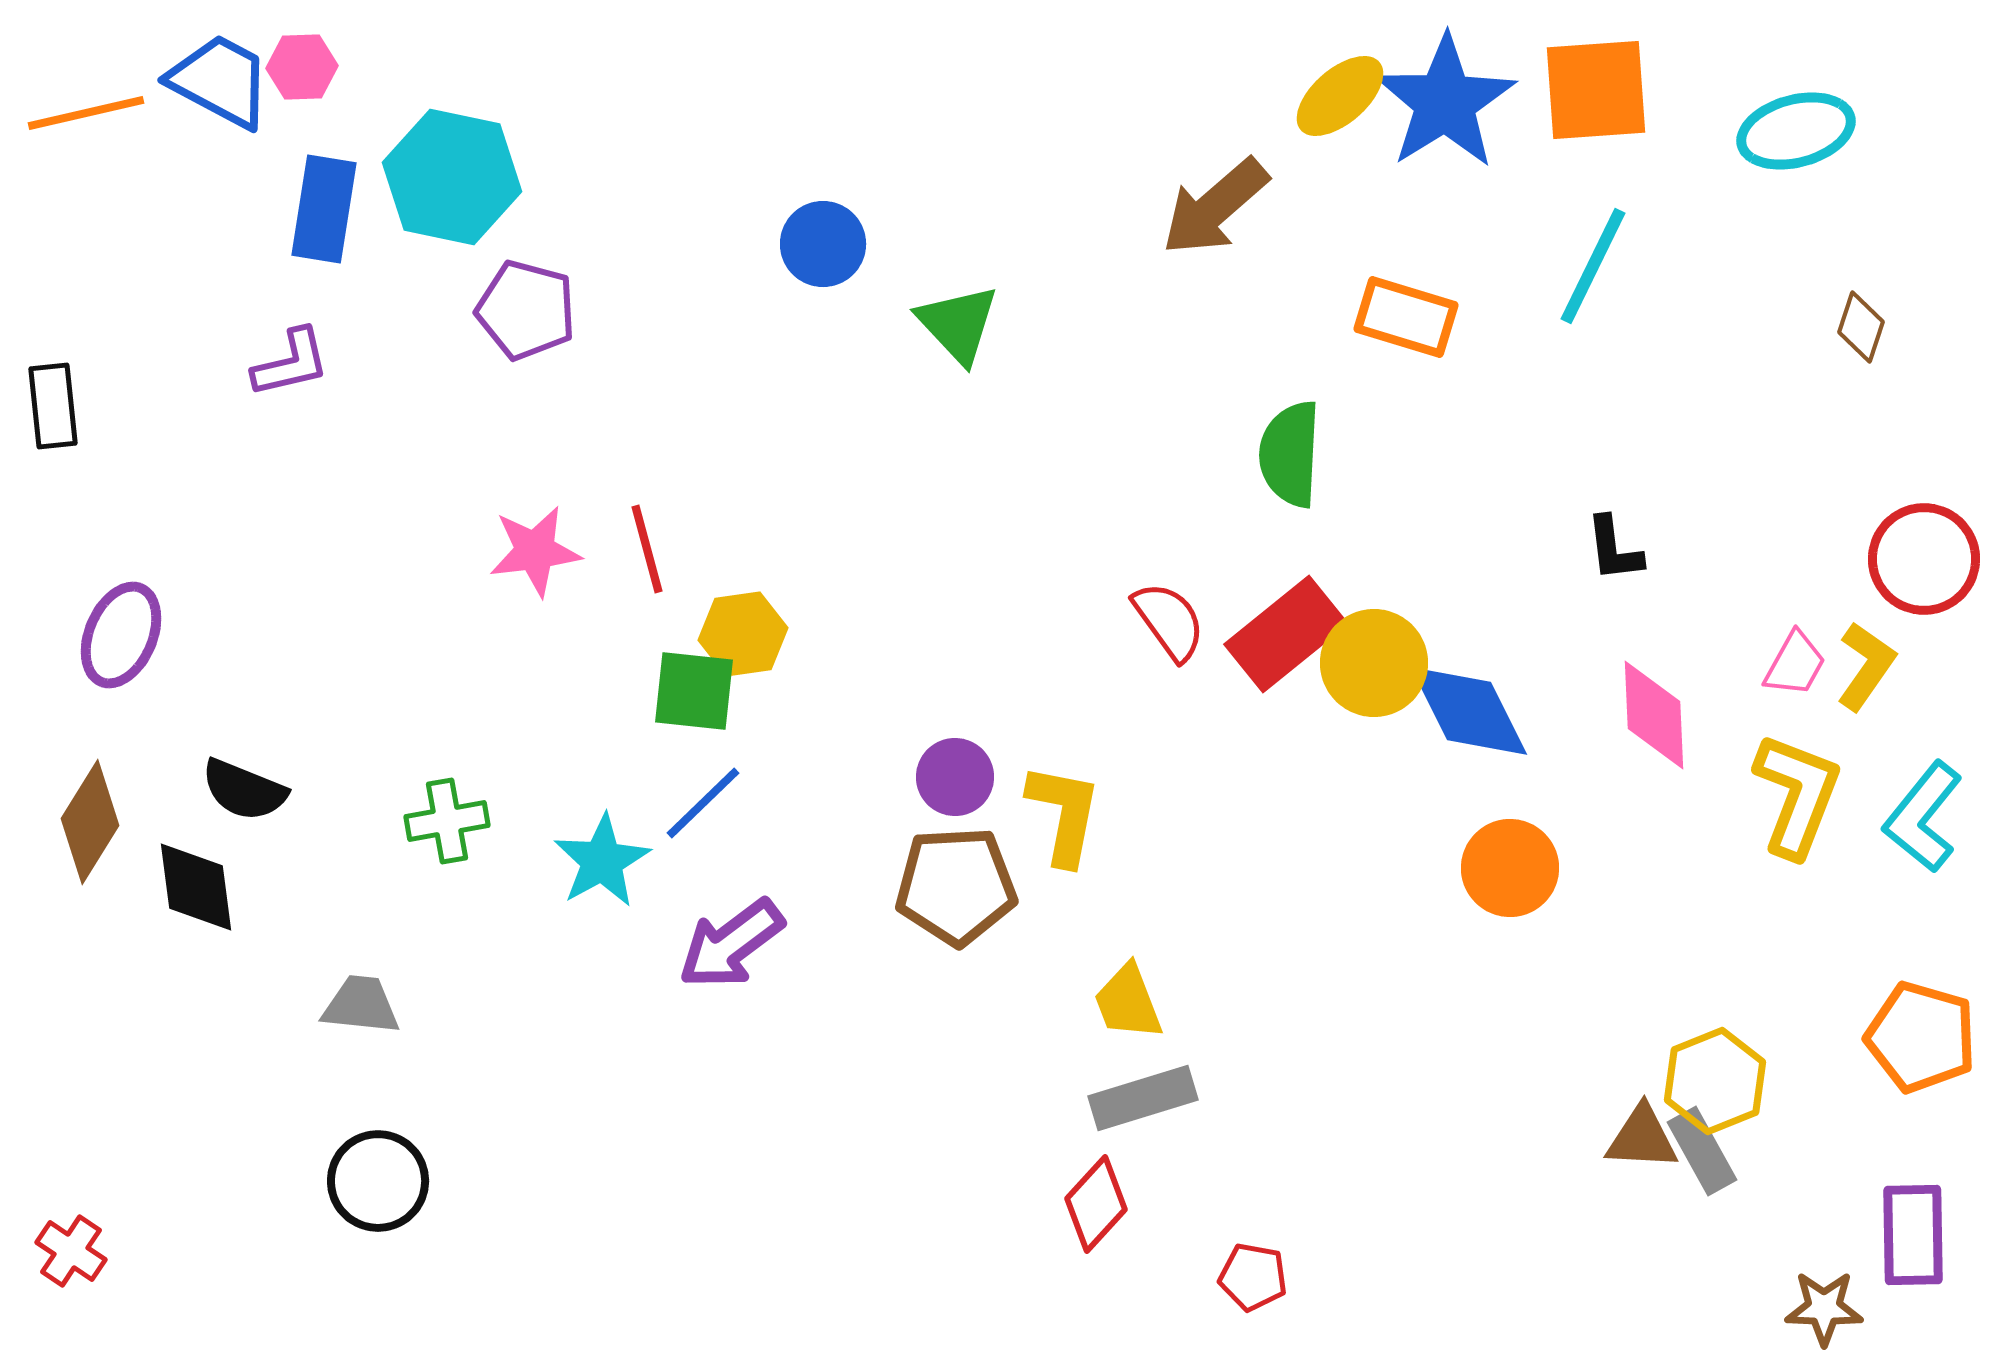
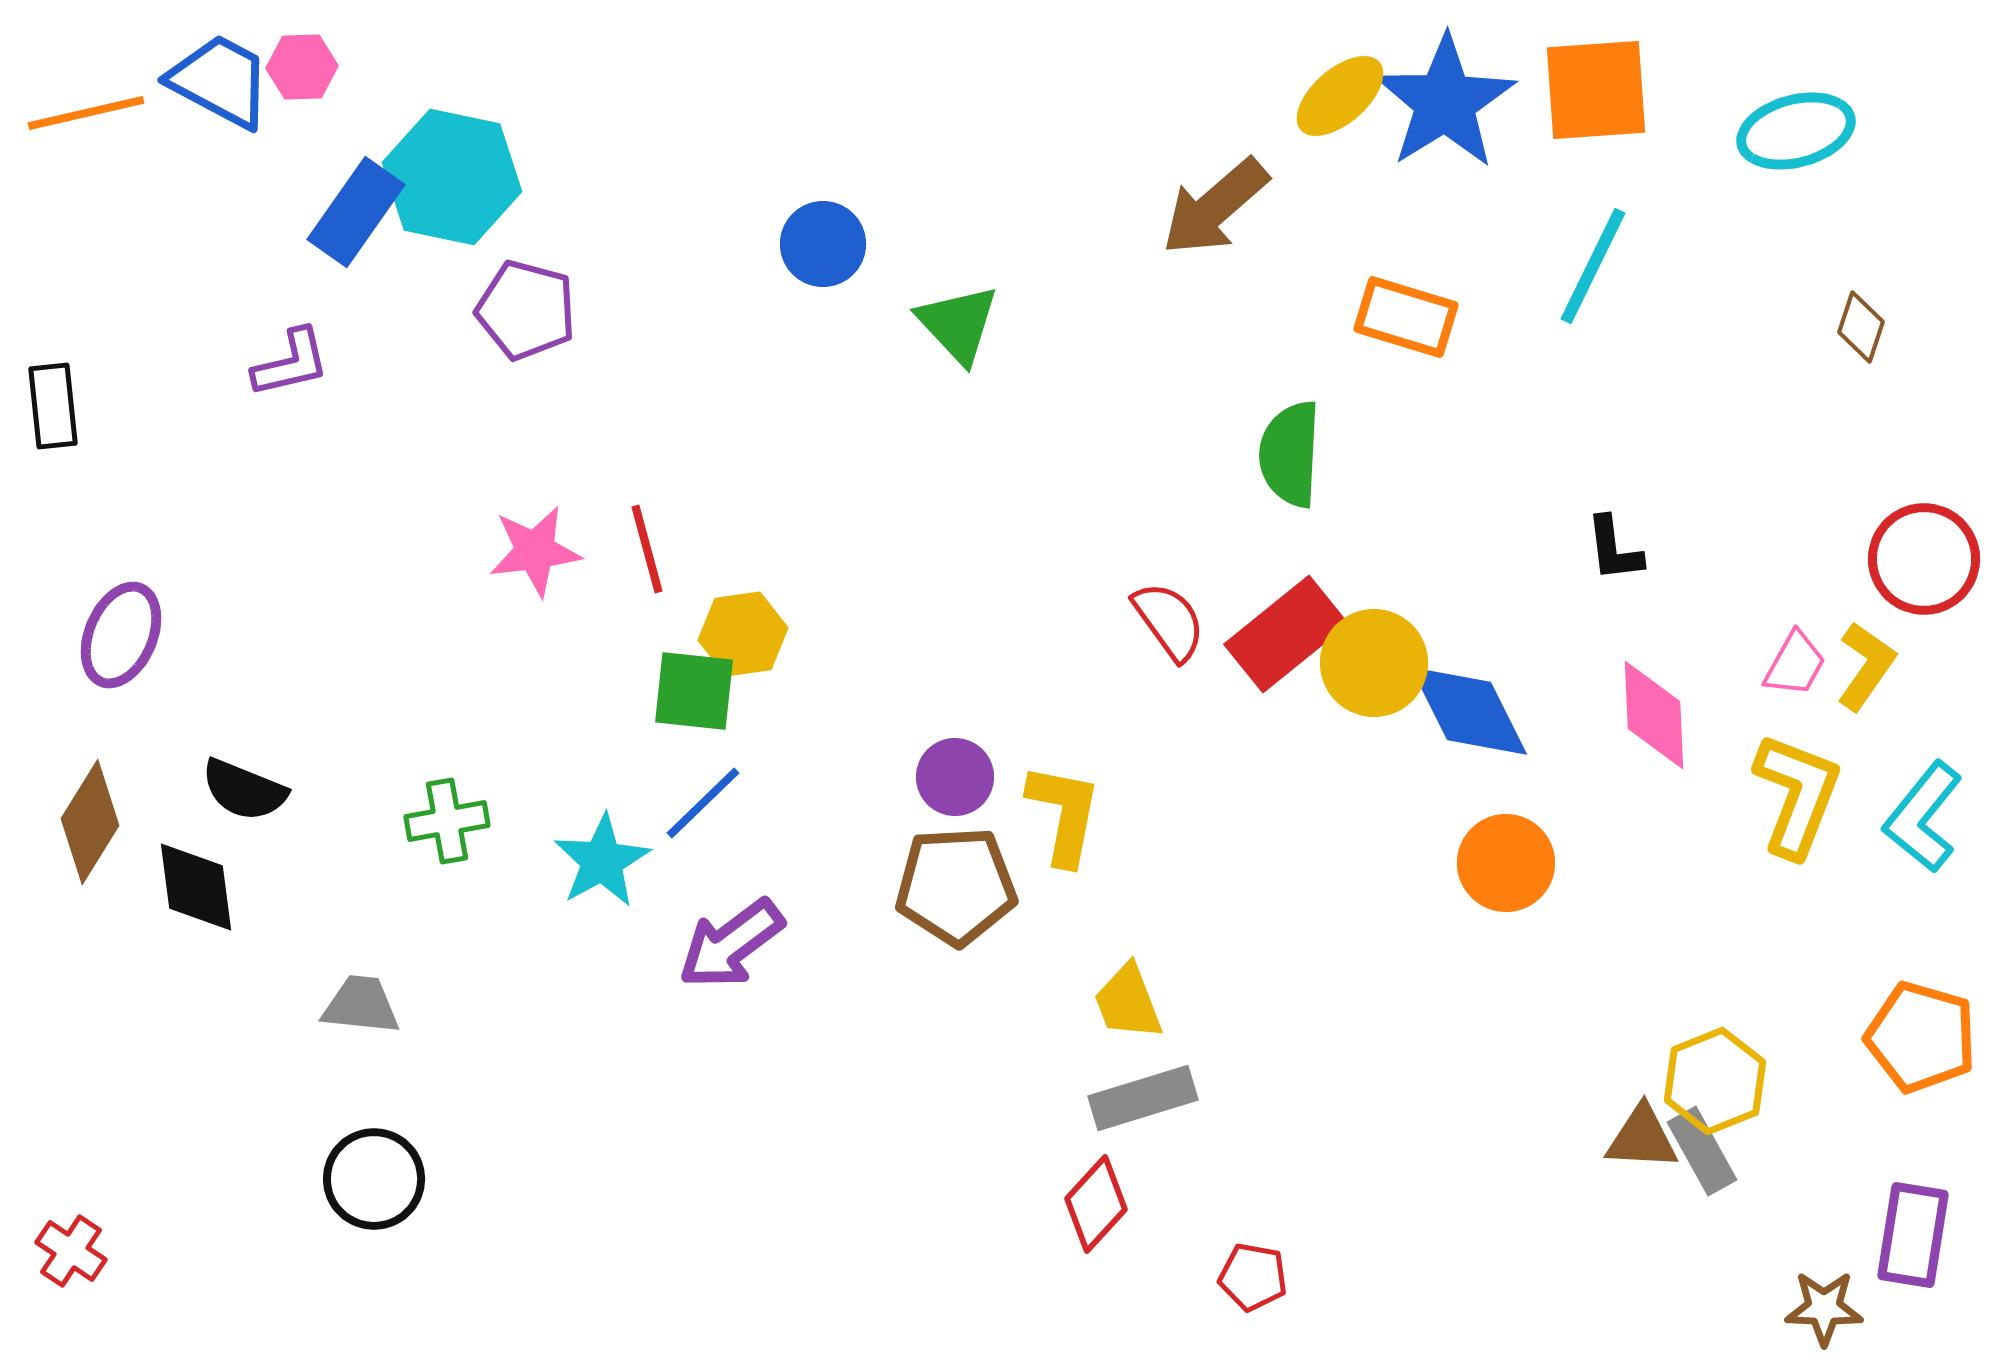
blue rectangle at (324, 209): moved 32 px right, 3 px down; rotated 26 degrees clockwise
orange circle at (1510, 868): moved 4 px left, 5 px up
black circle at (378, 1181): moved 4 px left, 2 px up
purple rectangle at (1913, 1235): rotated 10 degrees clockwise
